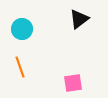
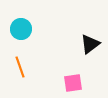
black triangle: moved 11 px right, 25 px down
cyan circle: moved 1 px left
